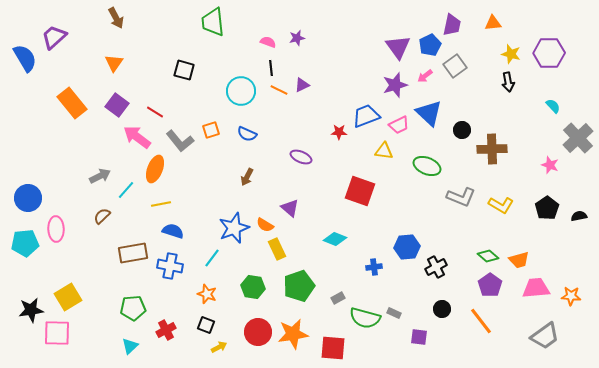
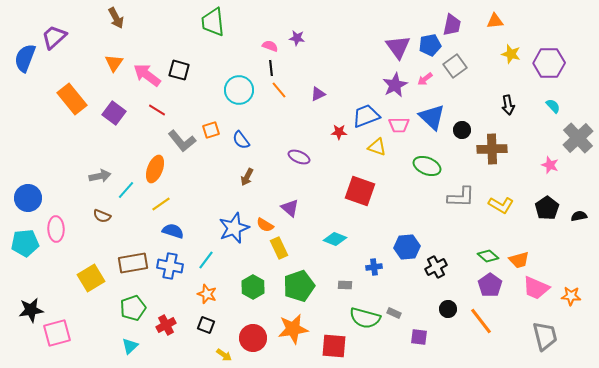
orange triangle at (493, 23): moved 2 px right, 2 px up
purple star at (297, 38): rotated 21 degrees clockwise
pink semicircle at (268, 42): moved 2 px right, 4 px down
blue pentagon at (430, 45): rotated 15 degrees clockwise
purple hexagon at (549, 53): moved 10 px down
blue semicircle at (25, 58): rotated 128 degrees counterclockwise
black square at (184, 70): moved 5 px left
pink arrow at (425, 76): moved 3 px down
black arrow at (508, 82): moved 23 px down
purple triangle at (302, 85): moved 16 px right, 9 px down
purple star at (395, 85): rotated 10 degrees counterclockwise
orange line at (279, 90): rotated 24 degrees clockwise
cyan circle at (241, 91): moved 2 px left, 1 px up
orange rectangle at (72, 103): moved 4 px up
purple square at (117, 105): moved 3 px left, 8 px down
red line at (155, 112): moved 2 px right, 2 px up
blue triangle at (429, 113): moved 3 px right, 4 px down
pink trapezoid at (399, 125): rotated 25 degrees clockwise
blue semicircle at (247, 134): moved 6 px left, 6 px down; rotated 30 degrees clockwise
pink arrow at (137, 137): moved 10 px right, 62 px up
gray L-shape at (180, 141): moved 2 px right
yellow triangle at (384, 151): moved 7 px left, 4 px up; rotated 12 degrees clockwise
purple ellipse at (301, 157): moved 2 px left
gray arrow at (100, 176): rotated 15 degrees clockwise
gray L-shape at (461, 197): rotated 20 degrees counterclockwise
yellow line at (161, 204): rotated 24 degrees counterclockwise
brown semicircle at (102, 216): rotated 114 degrees counterclockwise
yellow rectangle at (277, 249): moved 2 px right, 1 px up
brown rectangle at (133, 253): moved 10 px down
cyan line at (212, 258): moved 6 px left, 2 px down
green hexagon at (253, 287): rotated 20 degrees clockwise
pink trapezoid at (536, 288): rotated 152 degrees counterclockwise
yellow square at (68, 297): moved 23 px right, 19 px up
gray rectangle at (338, 298): moved 7 px right, 13 px up; rotated 32 degrees clockwise
green pentagon at (133, 308): rotated 15 degrees counterclockwise
black circle at (442, 309): moved 6 px right
red cross at (166, 330): moved 5 px up
red circle at (258, 332): moved 5 px left, 6 px down
pink square at (57, 333): rotated 16 degrees counterclockwise
orange star at (293, 334): moved 5 px up
gray trapezoid at (545, 336): rotated 68 degrees counterclockwise
yellow arrow at (219, 347): moved 5 px right, 8 px down; rotated 63 degrees clockwise
red square at (333, 348): moved 1 px right, 2 px up
